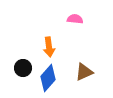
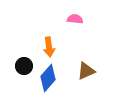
black circle: moved 1 px right, 2 px up
brown triangle: moved 2 px right, 1 px up
